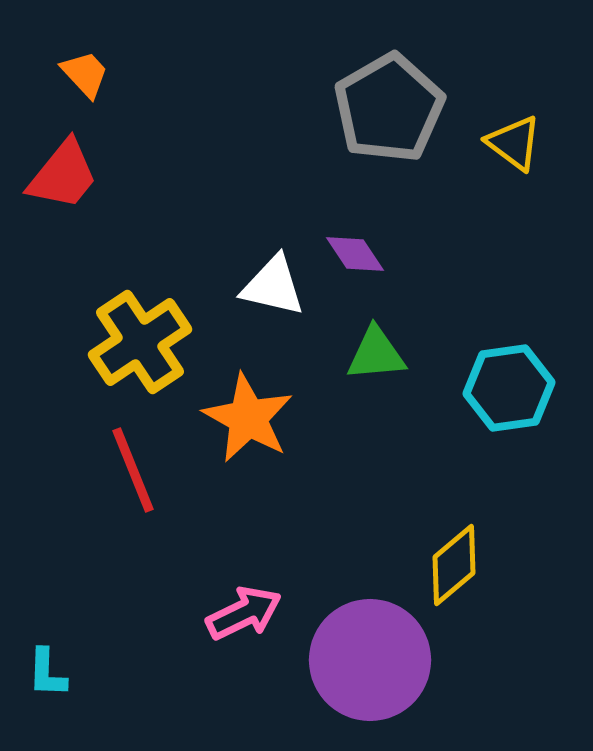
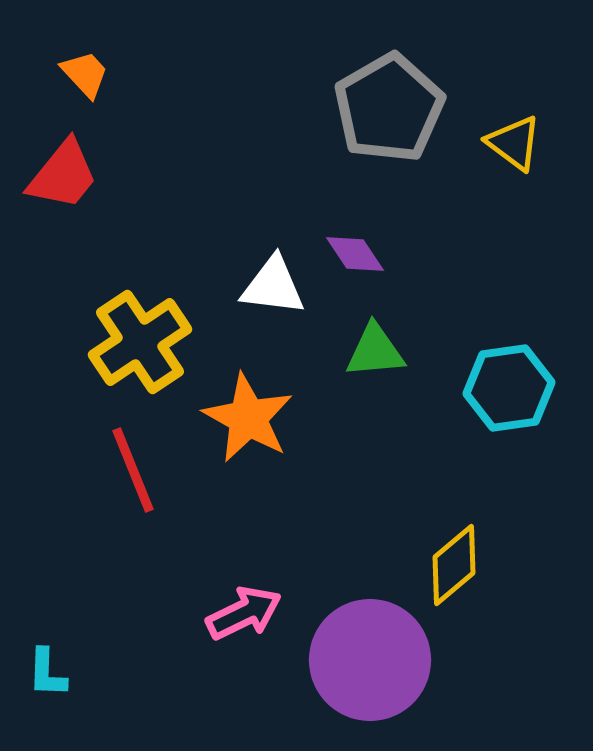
white triangle: rotated 6 degrees counterclockwise
green triangle: moved 1 px left, 3 px up
